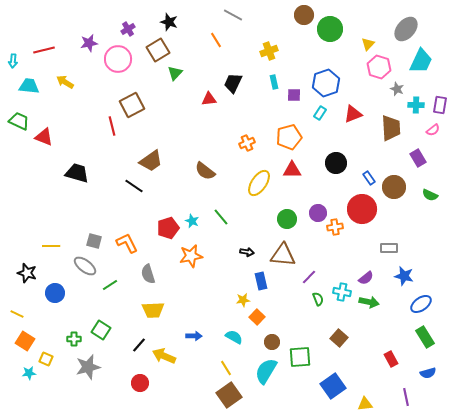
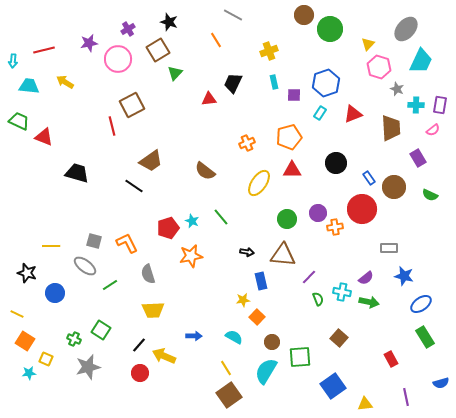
green cross at (74, 339): rotated 24 degrees clockwise
blue semicircle at (428, 373): moved 13 px right, 10 px down
red circle at (140, 383): moved 10 px up
